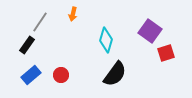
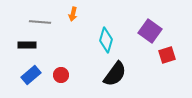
gray line: rotated 60 degrees clockwise
black rectangle: rotated 54 degrees clockwise
red square: moved 1 px right, 2 px down
